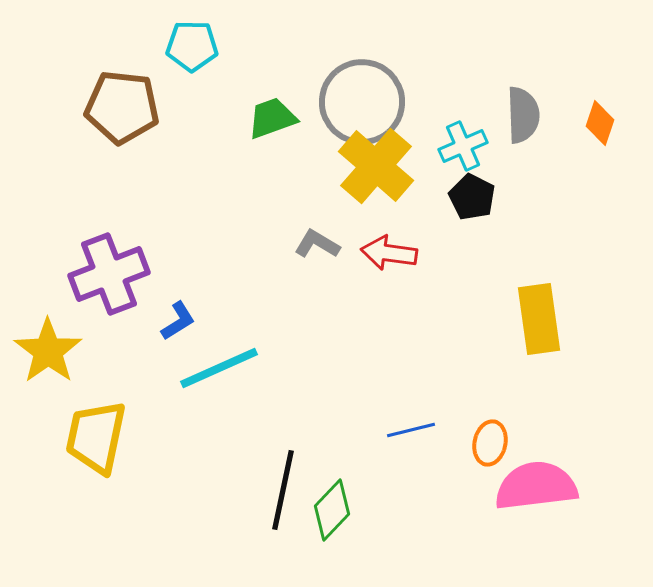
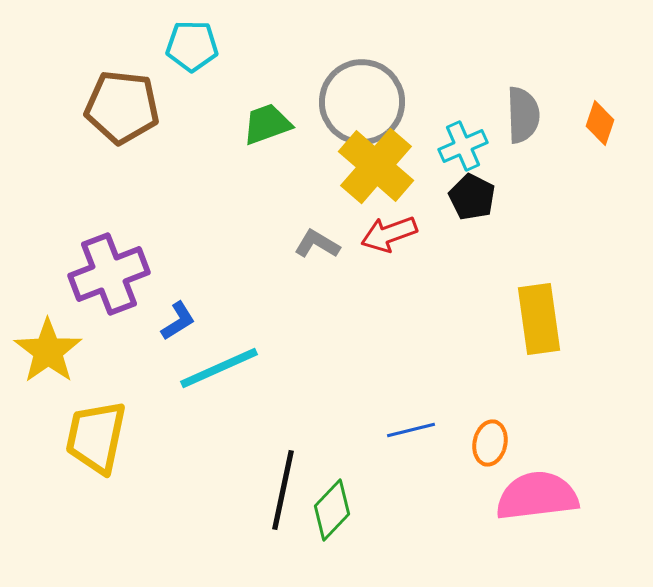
green trapezoid: moved 5 px left, 6 px down
red arrow: moved 19 px up; rotated 28 degrees counterclockwise
pink semicircle: moved 1 px right, 10 px down
